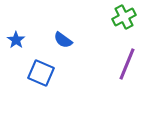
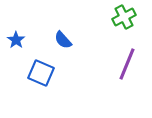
blue semicircle: rotated 12 degrees clockwise
